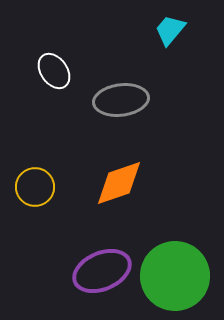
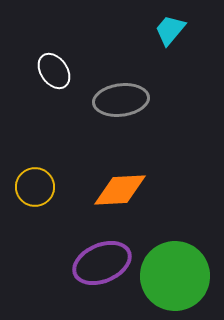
orange diamond: moved 1 px right, 7 px down; rotated 16 degrees clockwise
purple ellipse: moved 8 px up
